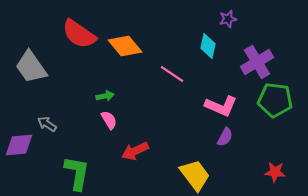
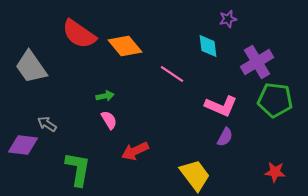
cyan diamond: rotated 20 degrees counterclockwise
purple diamond: moved 4 px right; rotated 12 degrees clockwise
green L-shape: moved 1 px right, 4 px up
